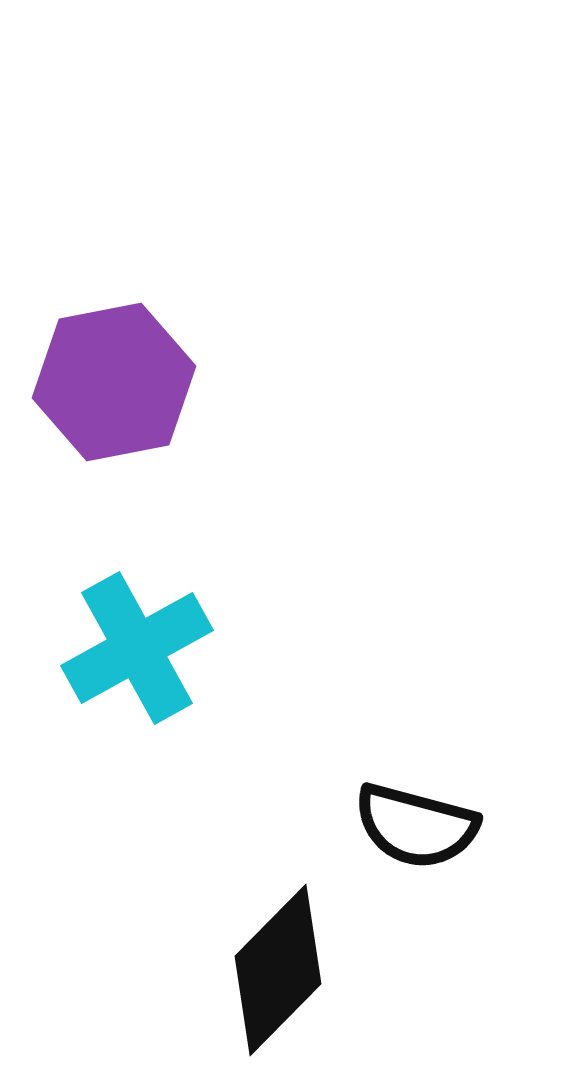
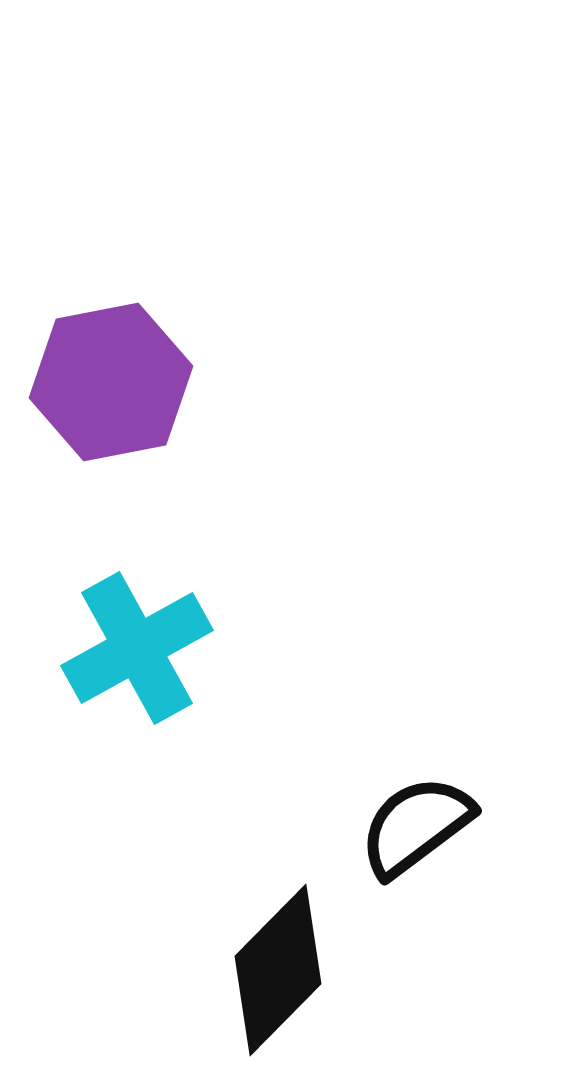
purple hexagon: moved 3 px left
black semicircle: rotated 128 degrees clockwise
